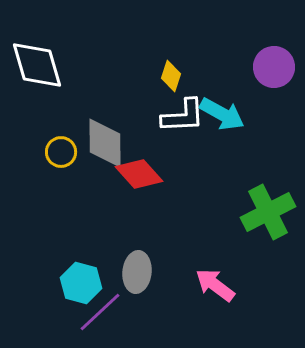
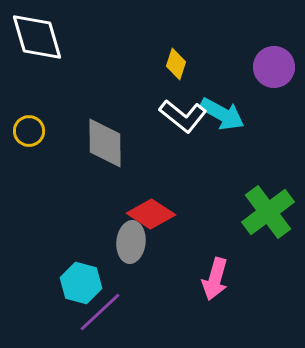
white diamond: moved 28 px up
yellow diamond: moved 5 px right, 12 px up
white L-shape: rotated 42 degrees clockwise
yellow circle: moved 32 px left, 21 px up
red diamond: moved 12 px right, 40 px down; rotated 15 degrees counterclockwise
green cross: rotated 10 degrees counterclockwise
gray ellipse: moved 6 px left, 30 px up
pink arrow: moved 6 px up; rotated 111 degrees counterclockwise
